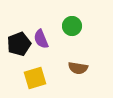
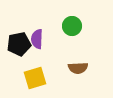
purple semicircle: moved 4 px left; rotated 24 degrees clockwise
black pentagon: rotated 10 degrees clockwise
brown semicircle: rotated 12 degrees counterclockwise
